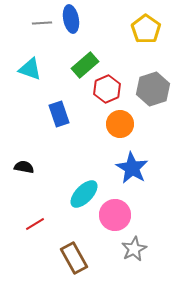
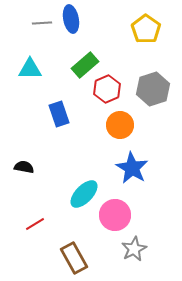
cyan triangle: rotated 20 degrees counterclockwise
orange circle: moved 1 px down
